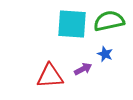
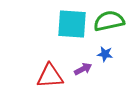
blue star: rotated 14 degrees counterclockwise
